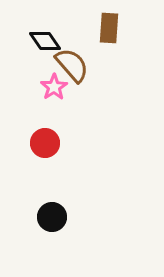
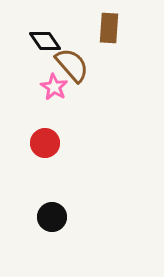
pink star: rotated 8 degrees counterclockwise
